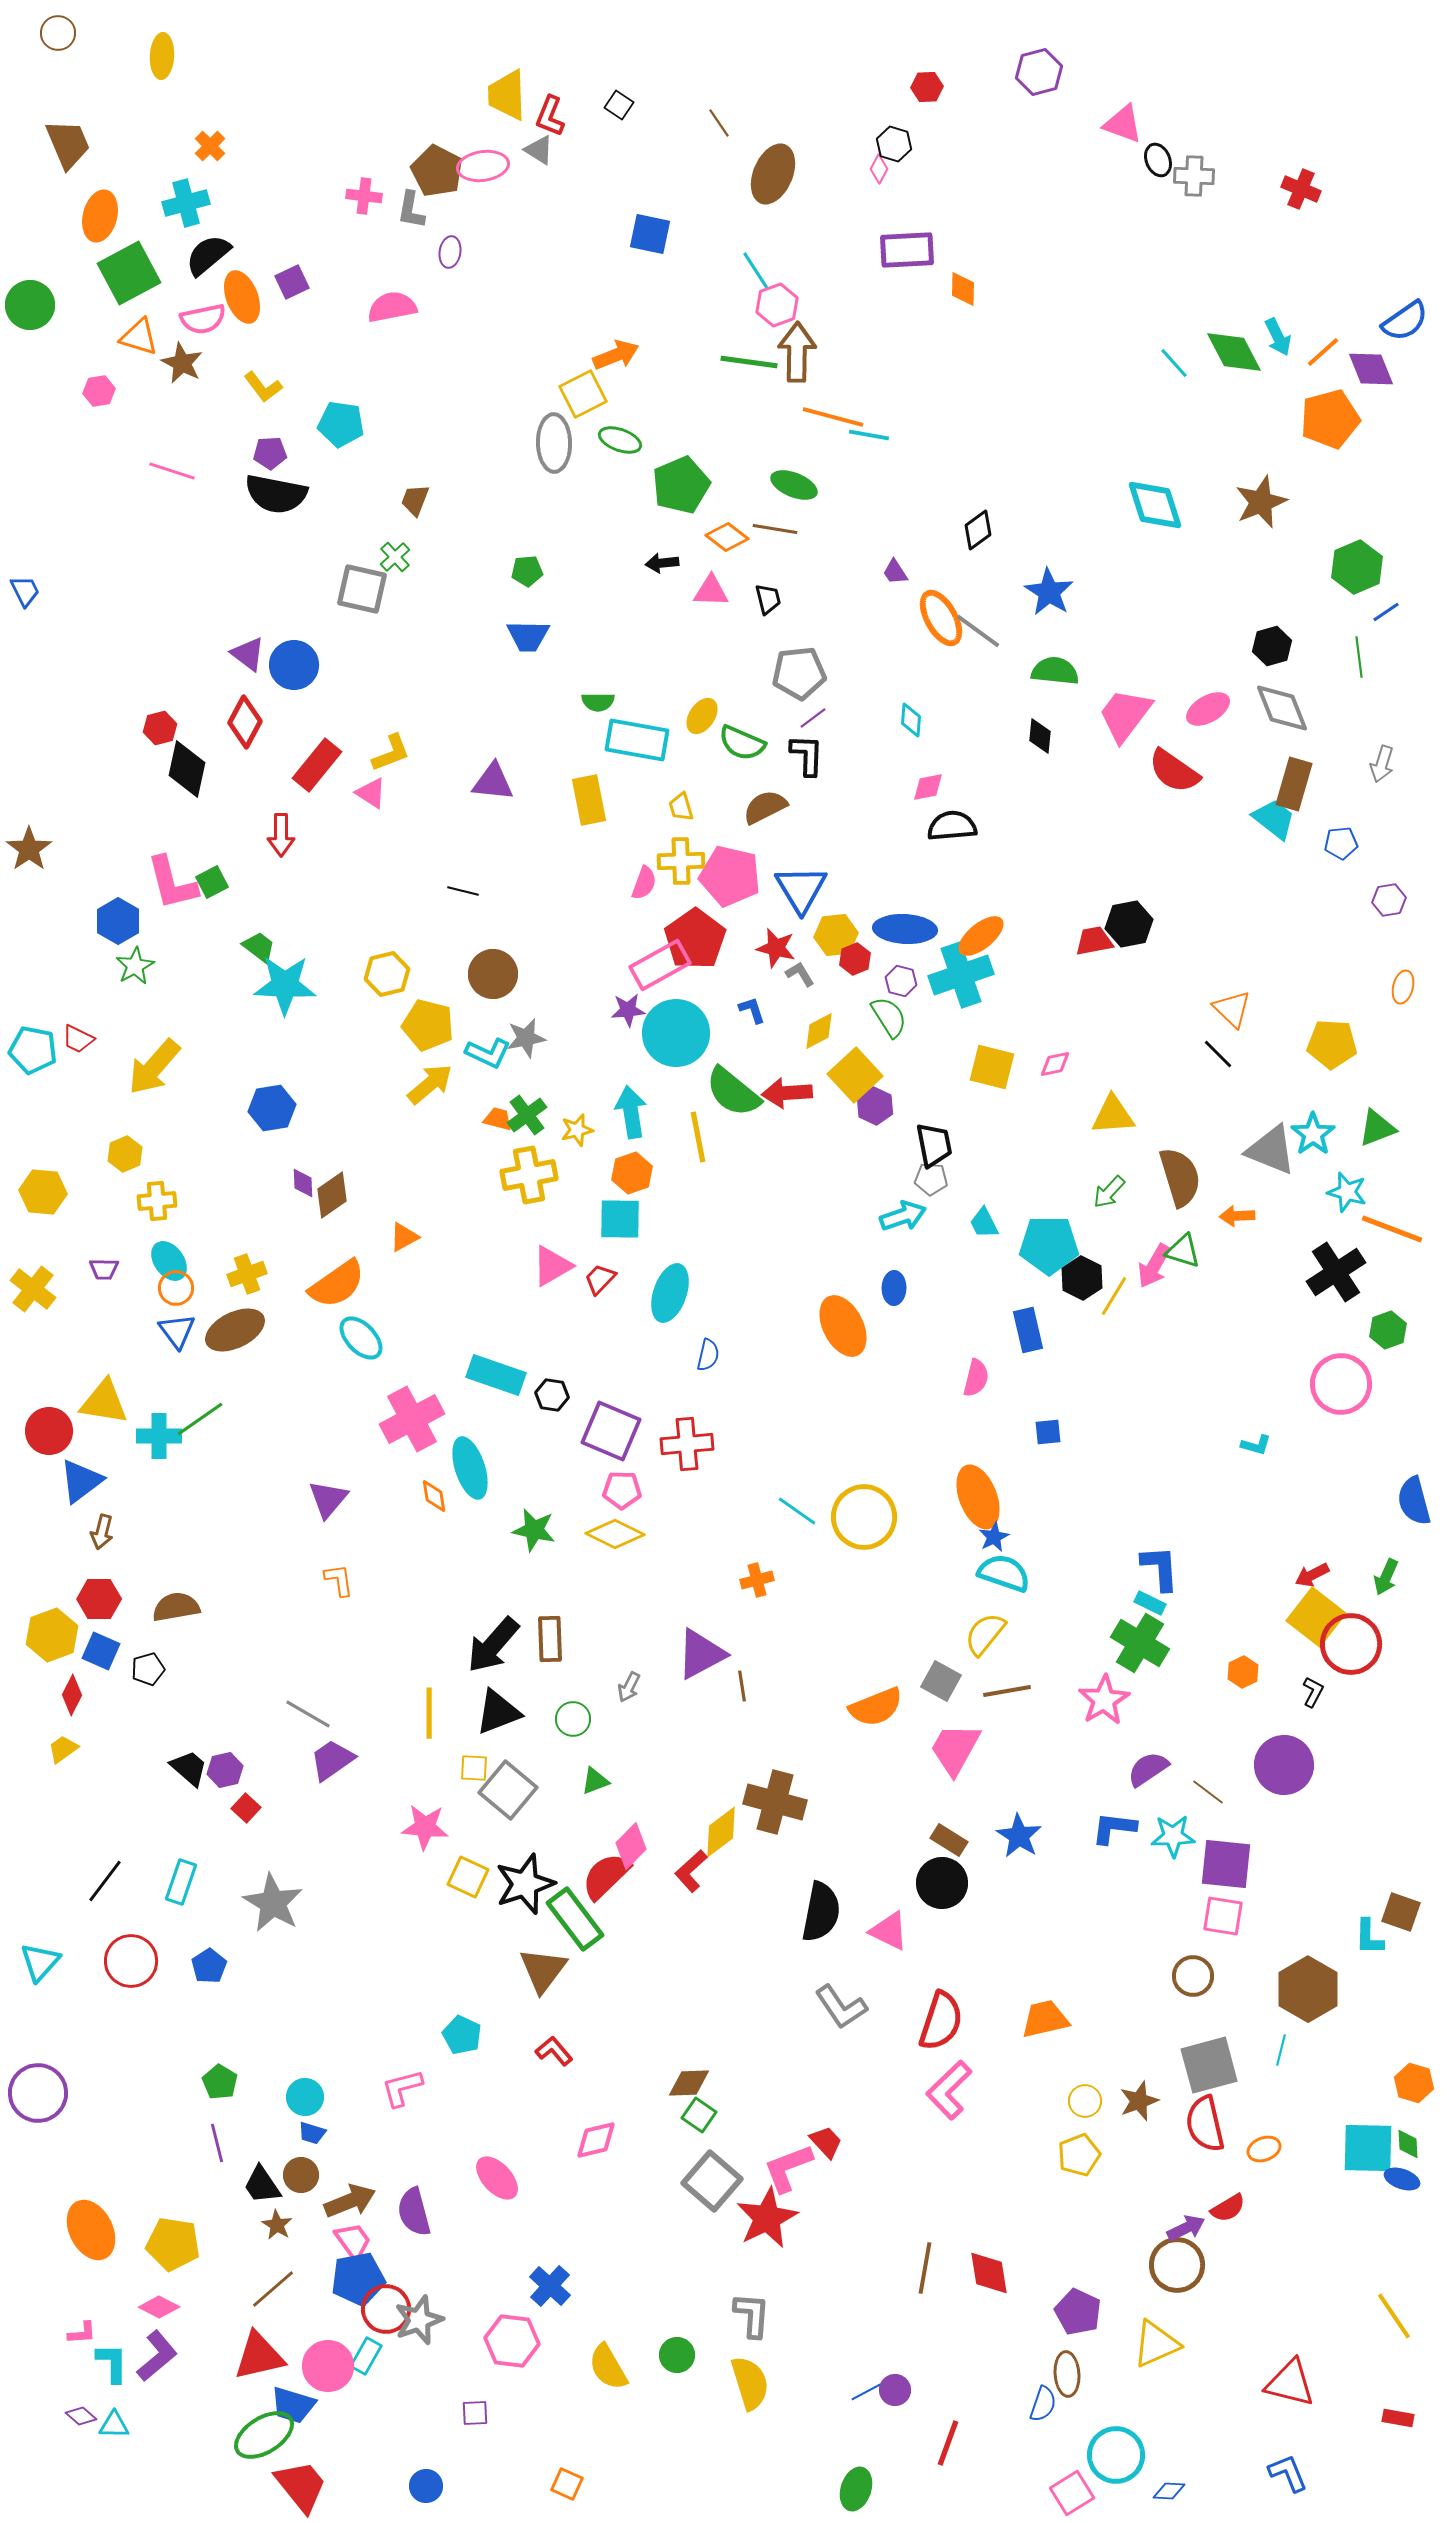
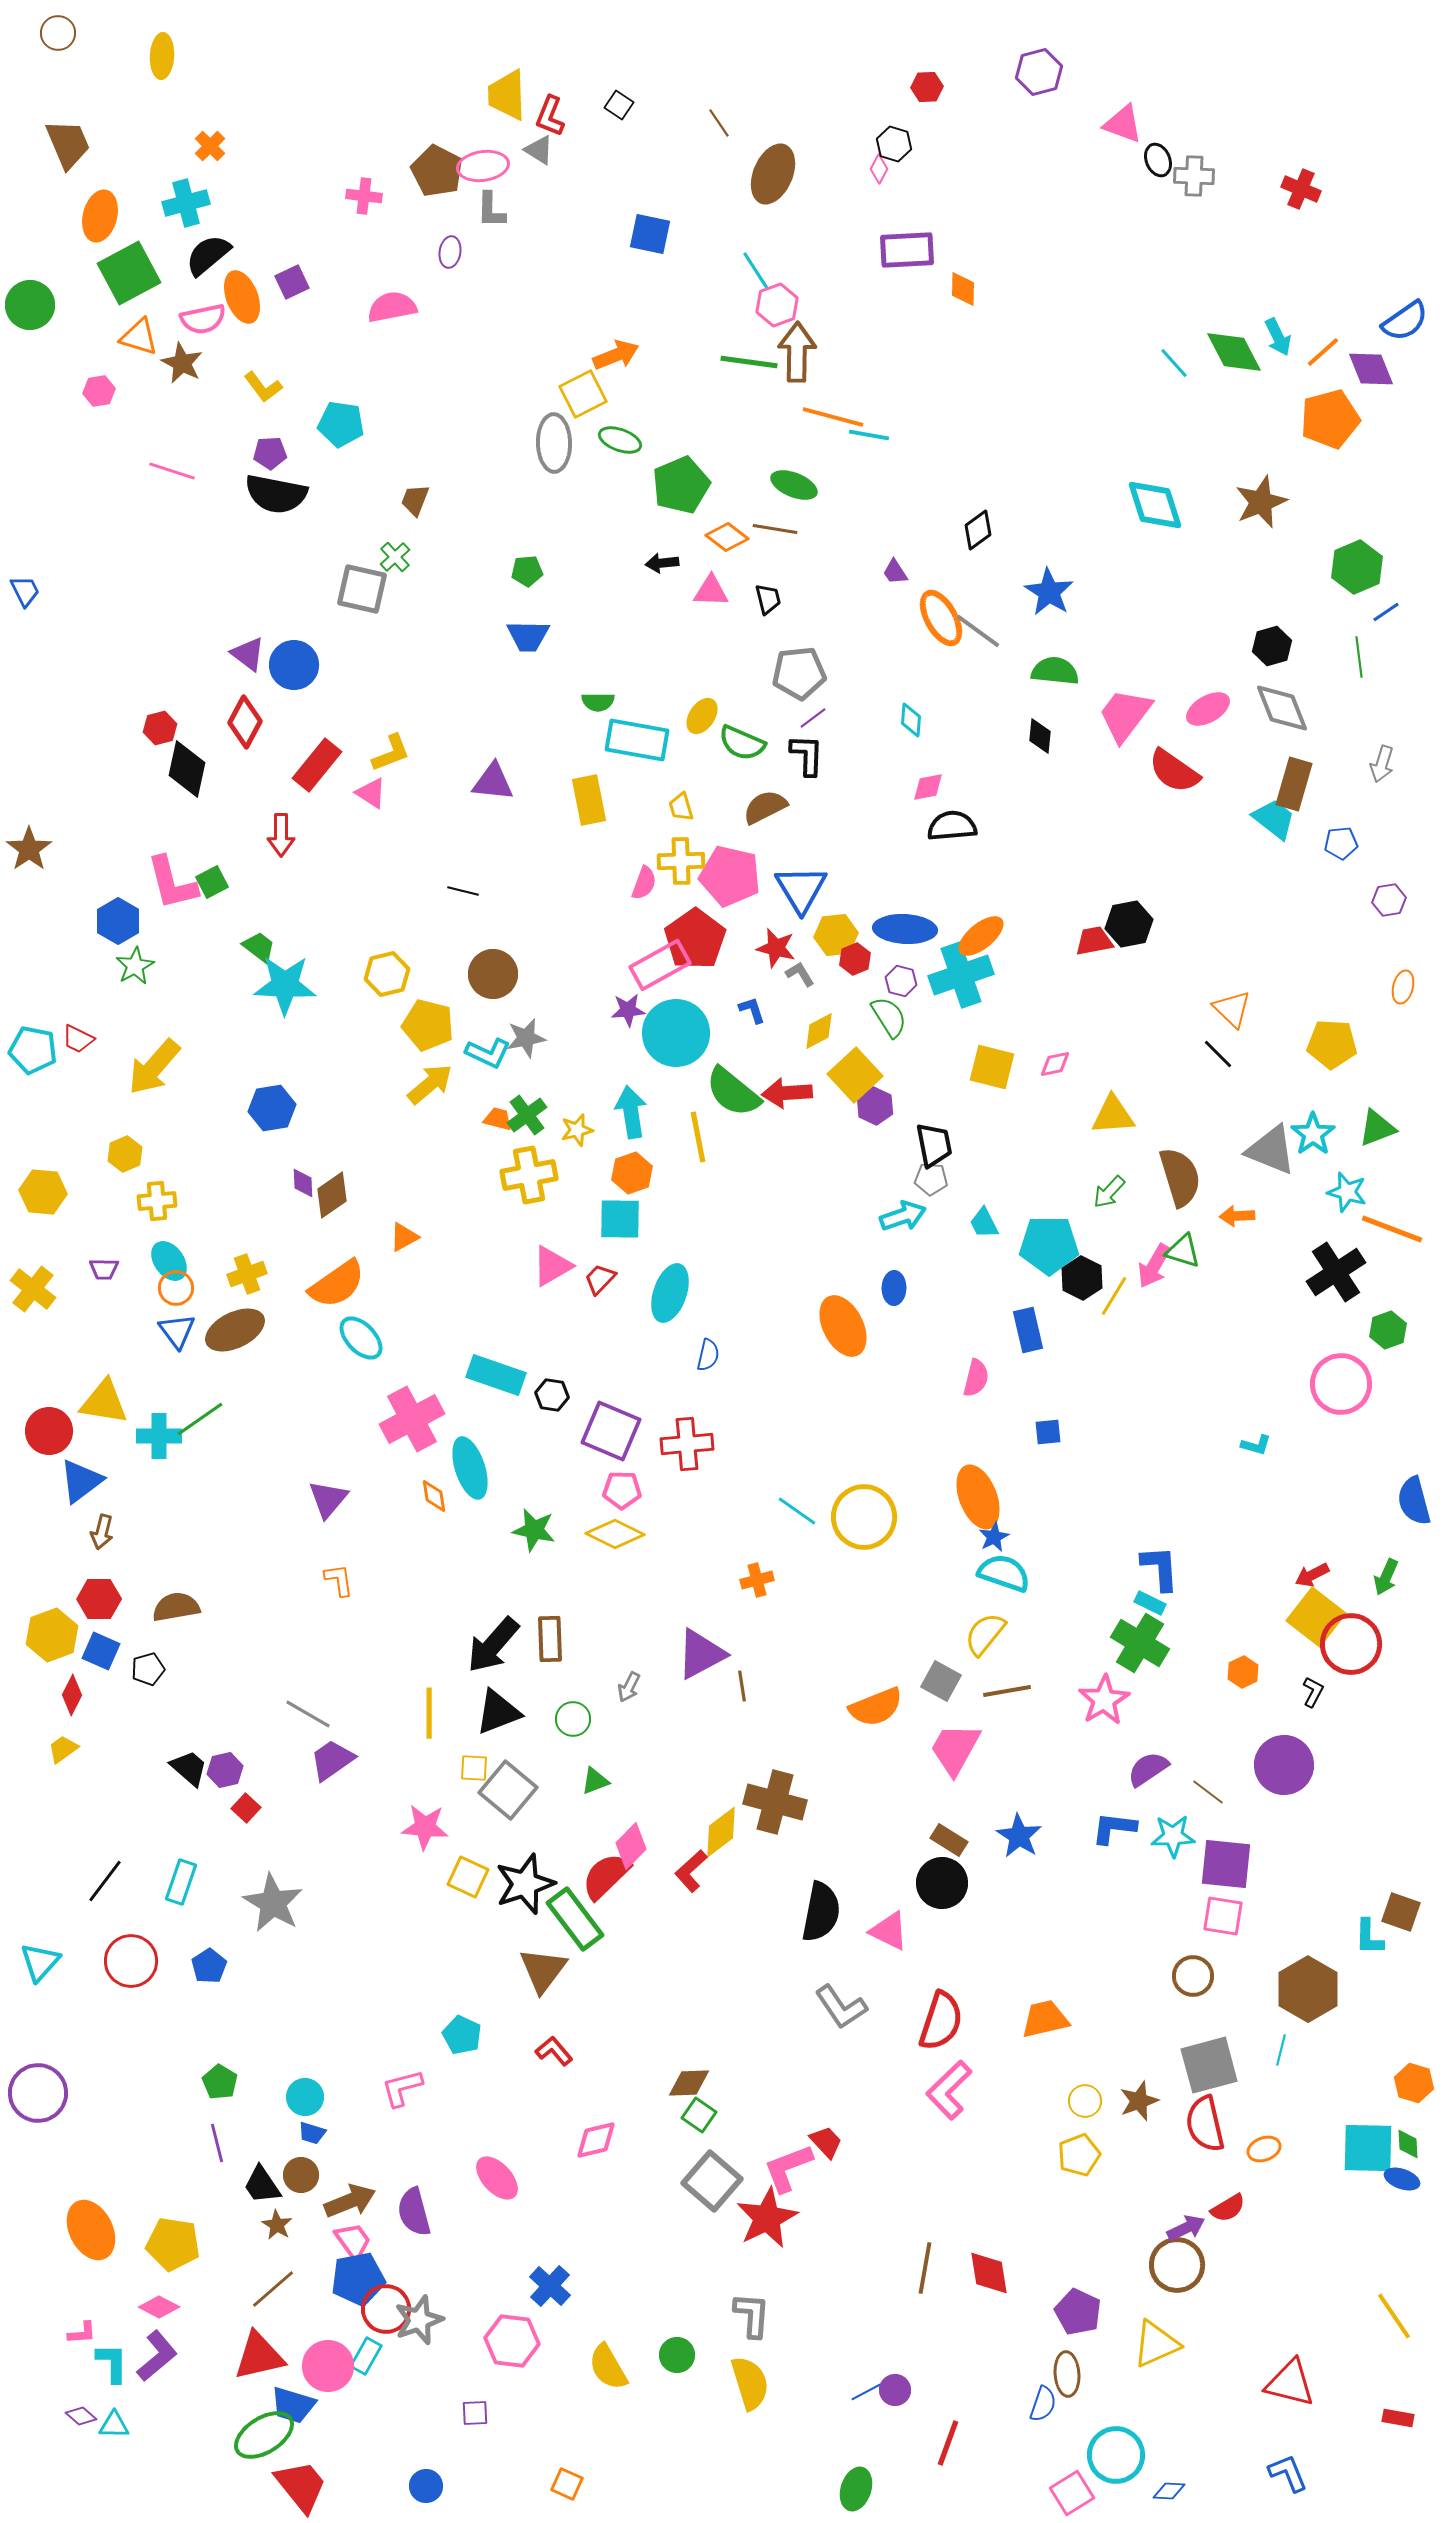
gray L-shape at (411, 210): moved 80 px right; rotated 9 degrees counterclockwise
